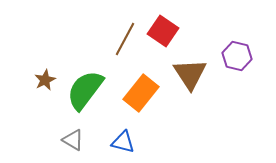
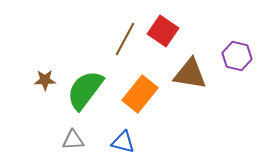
brown triangle: rotated 48 degrees counterclockwise
brown star: rotated 25 degrees clockwise
orange rectangle: moved 1 px left, 1 px down
gray triangle: rotated 35 degrees counterclockwise
